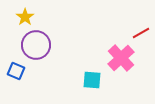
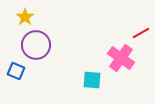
pink cross: rotated 12 degrees counterclockwise
